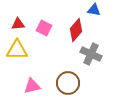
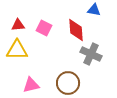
red triangle: moved 1 px down
red diamond: rotated 45 degrees counterclockwise
pink triangle: moved 1 px left, 1 px up
